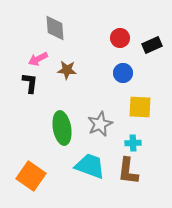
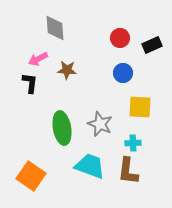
gray star: rotated 25 degrees counterclockwise
